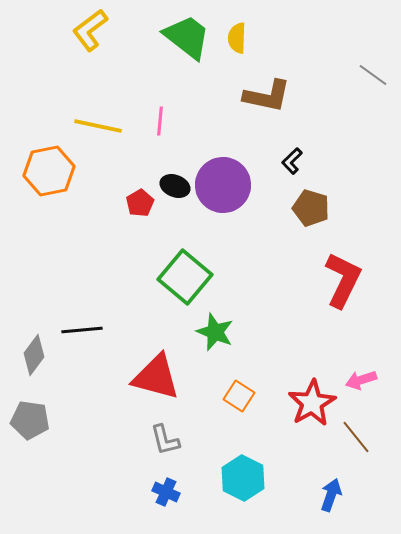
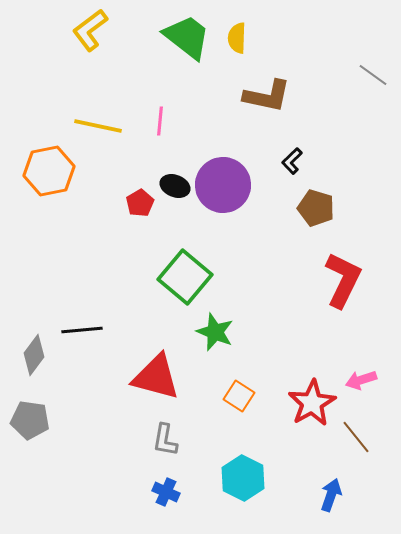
brown pentagon: moved 5 px right
gray L-shape: rotated 24 degrees clockwise
